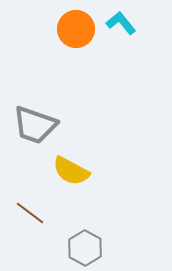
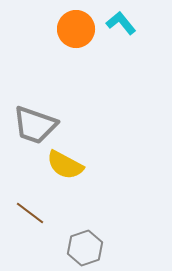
yellow semicircle: moved 6 px left, 6 px up
gray hexagon: rotated 12 degrees clockwise
